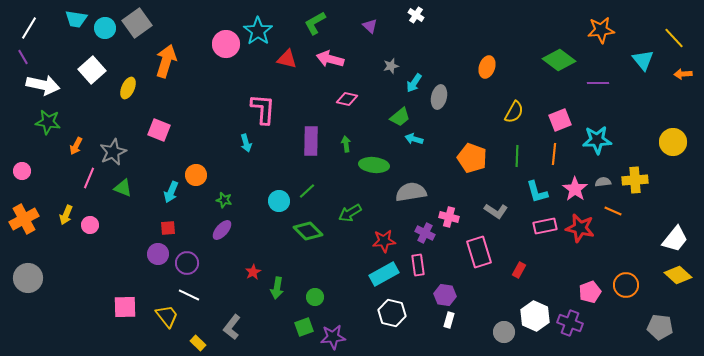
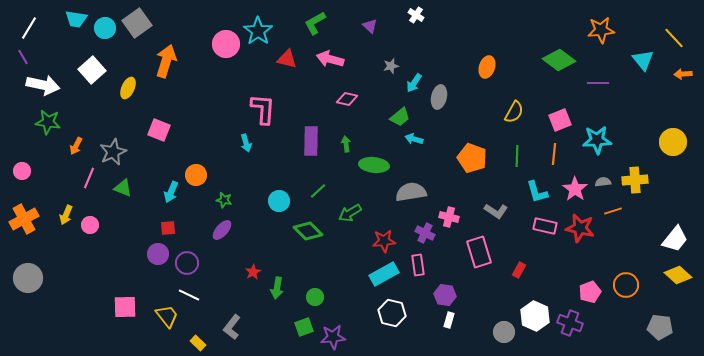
green line at (307, 191): moved 11 px right
orange line at (613, 211): rotated 42 degrees counterclockwise
pink rectangle at (545, 226): rotated 25 degrees clockwise
